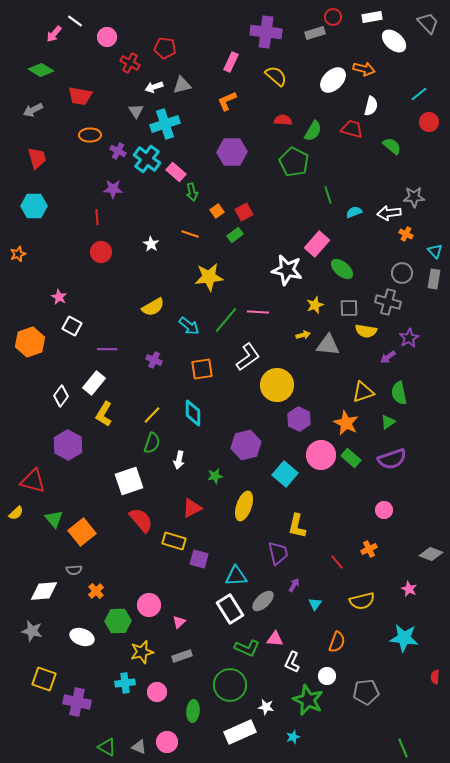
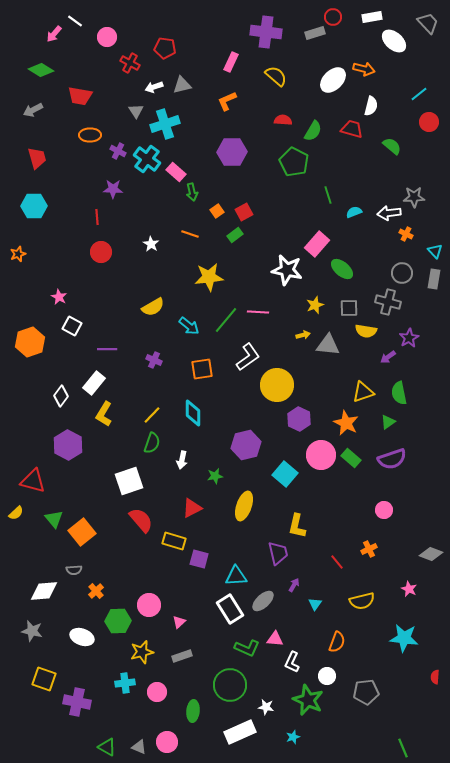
white arrow at (179, 460): moved 3 px right
